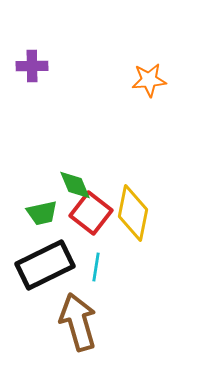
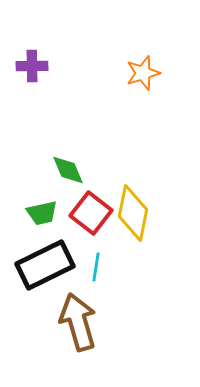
orange star: moved 6 px left, 7 px up; rotated 12 degrees counterclockwise
green diamond: moved 7 px left, 15 px up
